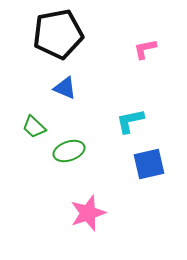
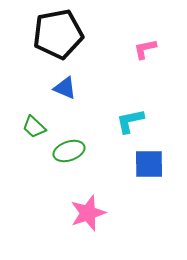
blue square: rotated 12 degrees clockwise
